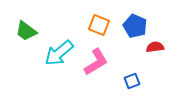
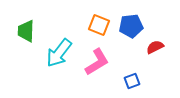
blue pentagon: moved 4 px left; rotated 30 degrees counterclockwise
green trapezoid: rotated 55 degrees clockwise
red semicircle: rotated 18 degrees counterclockwise
cyan arrow: rotated 12 degrees counterclockwise
pink L-shape: moved 1 px right
